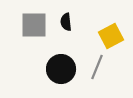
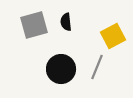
gray square: rotated 16 degrees counterclockwise
yellow square: moved 2 px right
